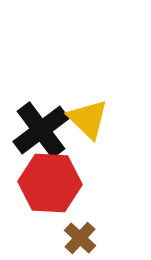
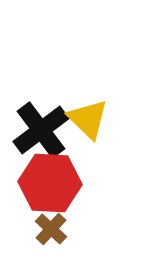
brown cross: moved 29 px left, 9 px up
